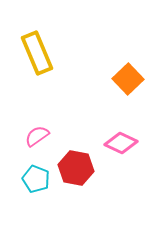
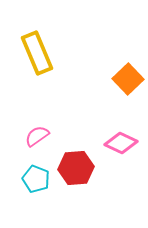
red hexagon: rotated 16 degrees counterclockwise
